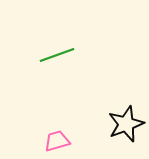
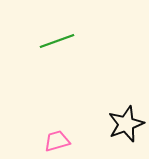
green line: moved 14 px up
